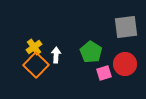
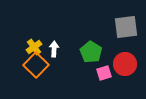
white arrow: moved 2 px left, 6 px up
